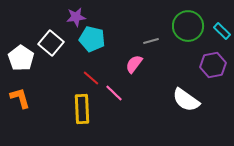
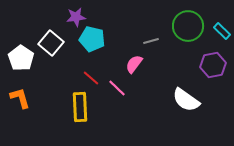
pink line: moved 3 px right, 5 px up
yellow rectangle: moved 2 px left, 2 px up
